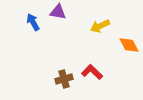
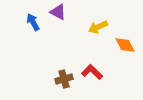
purple triangle: rotated 18 degrees clockwise
yellow arrow: moved 2 px left, 1 px down
orange diamond: moved 4 px left
